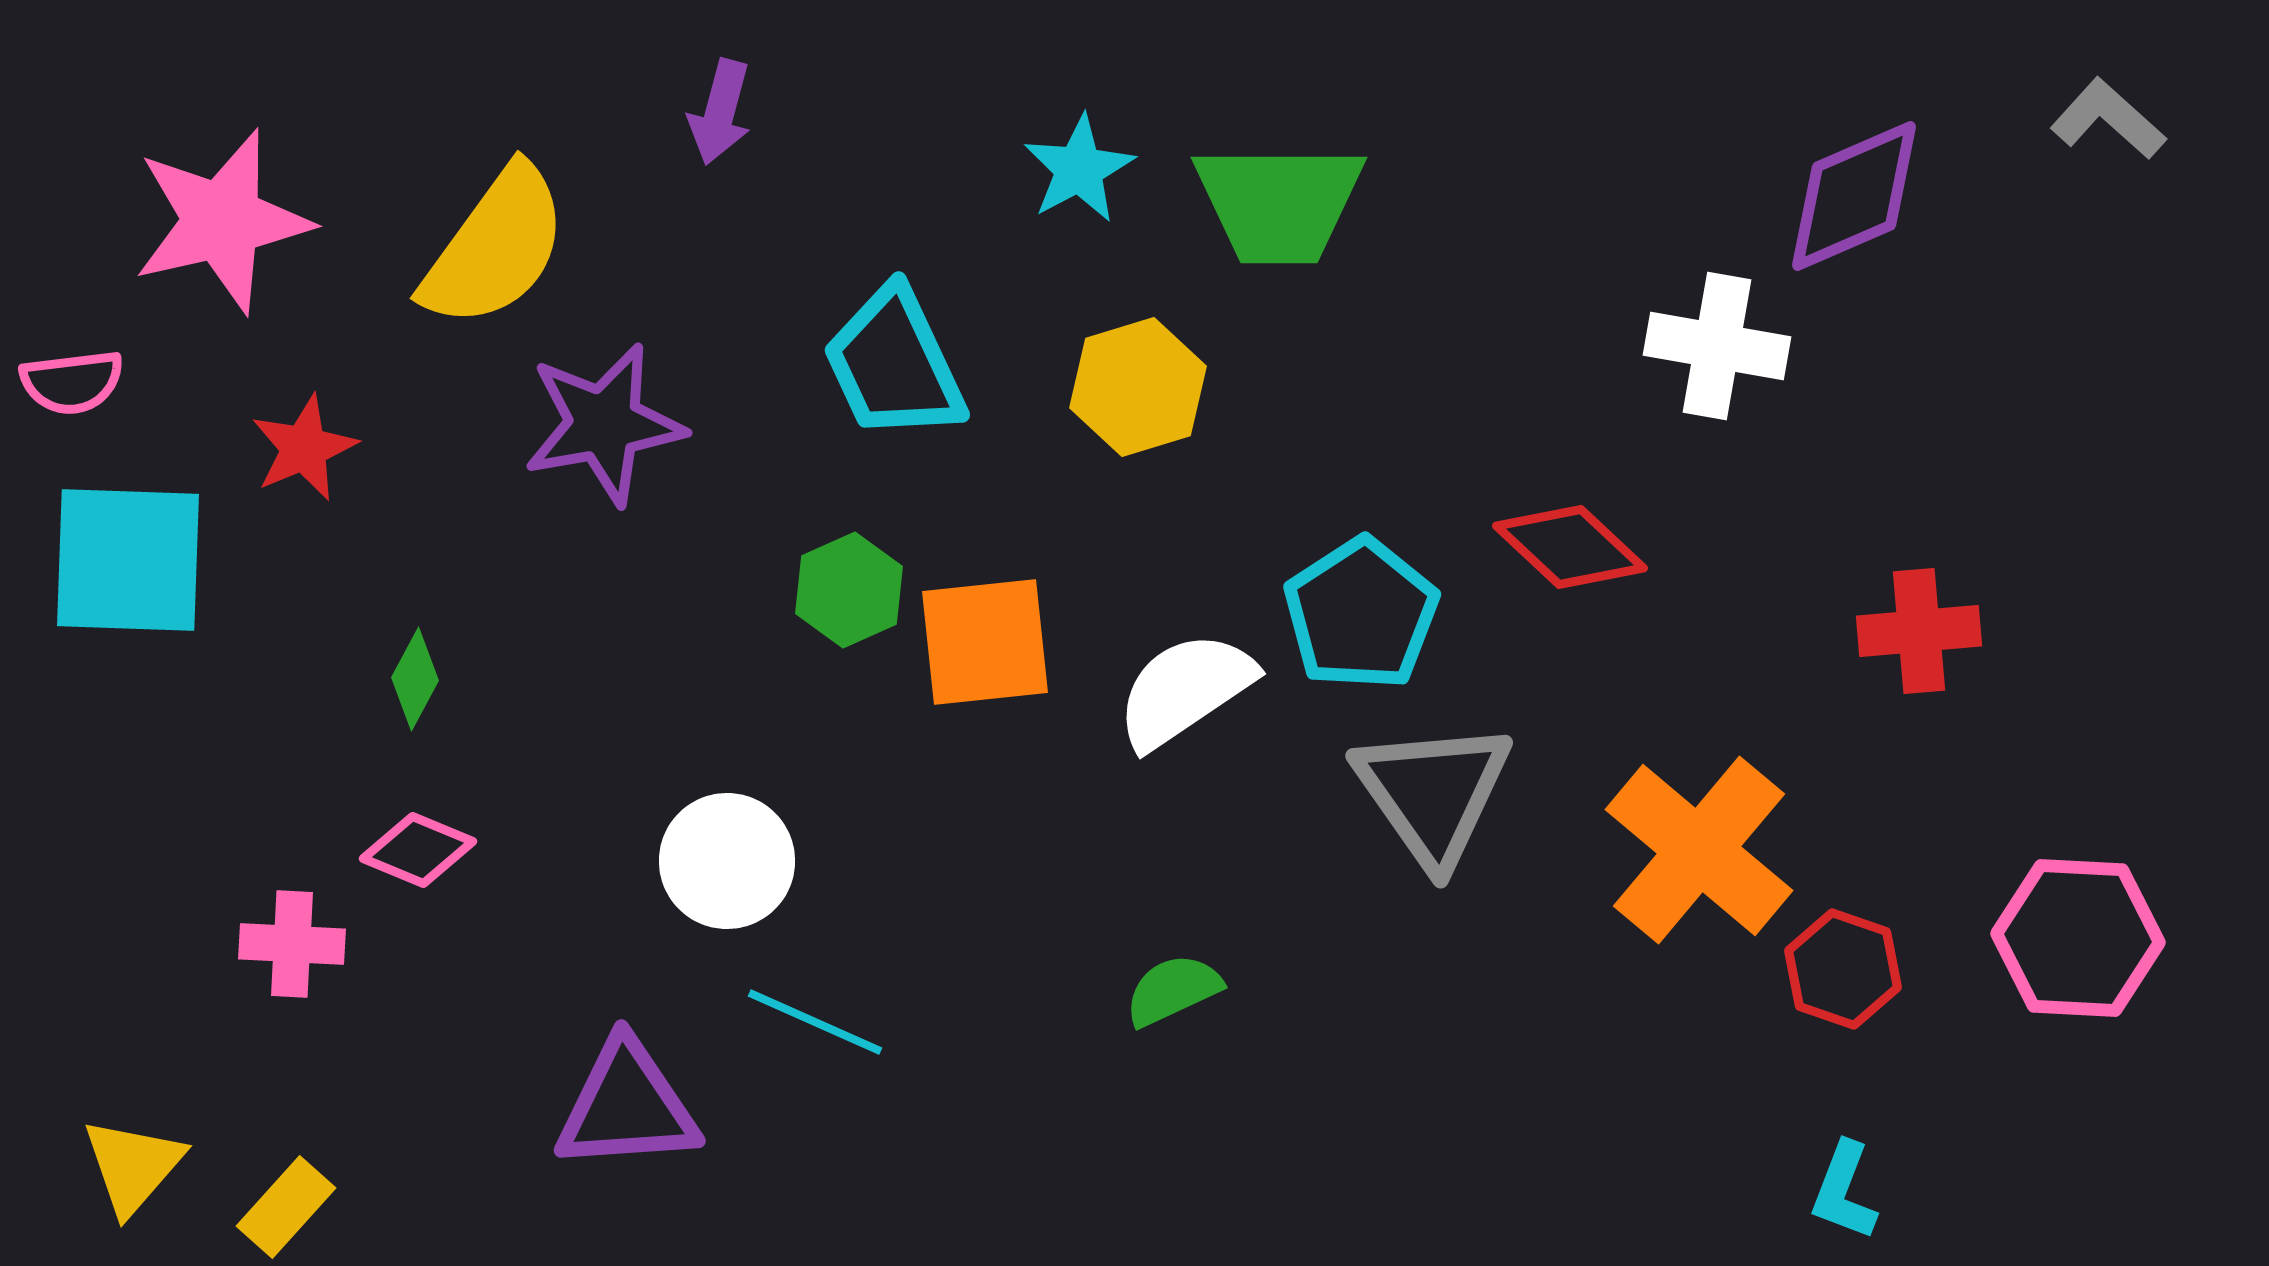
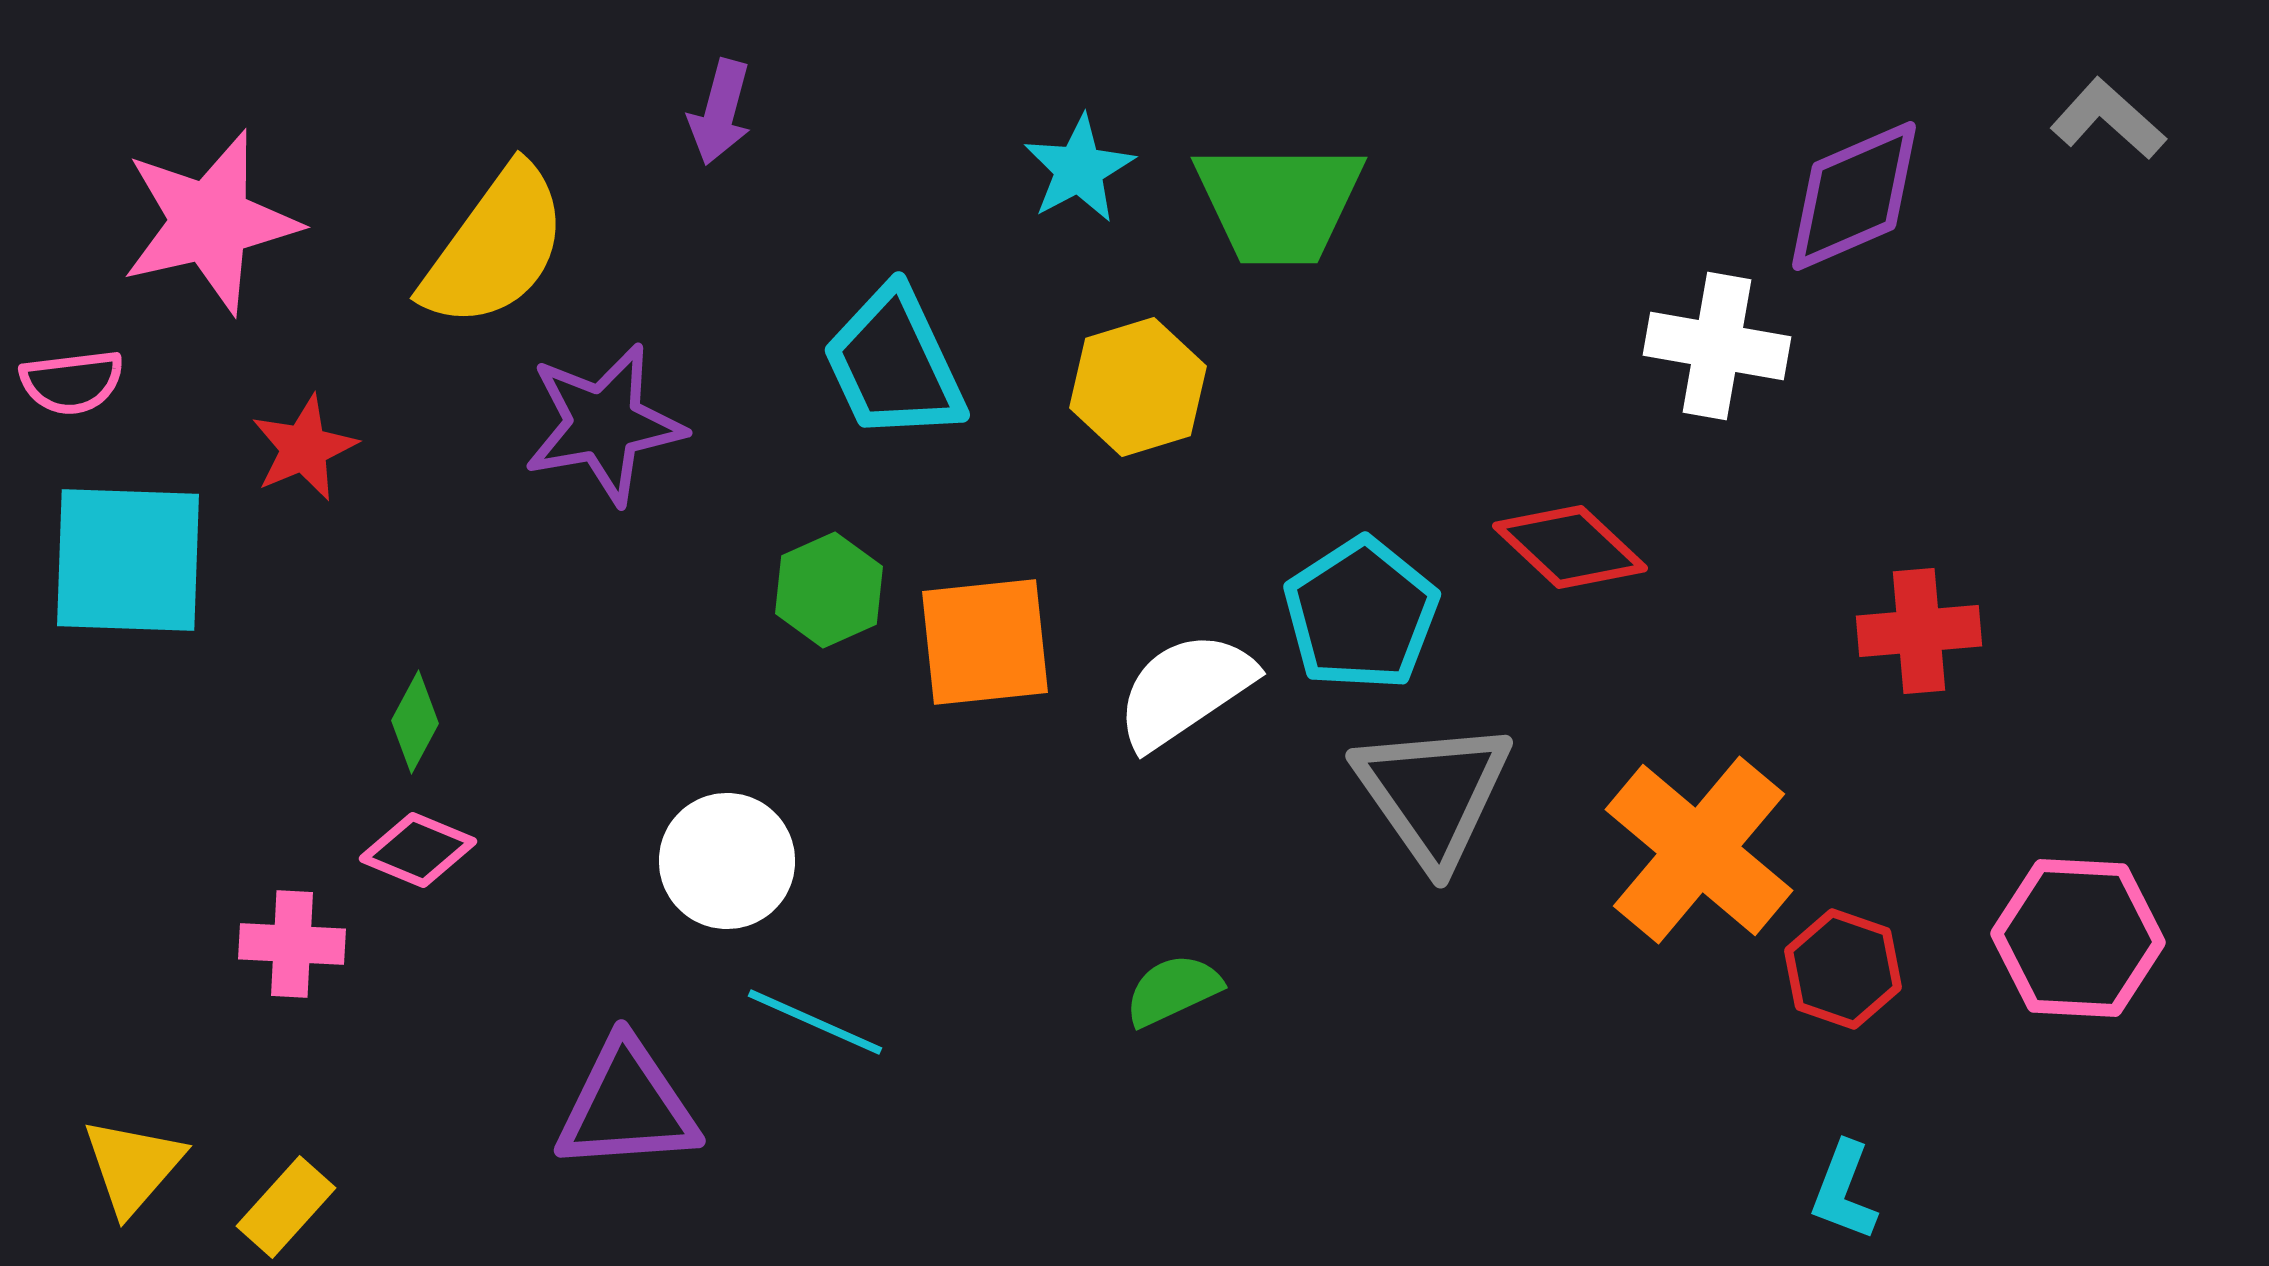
pink star: moved 12 px left, 1 px down
green hexagon: moved 20 px left
green diamond: moved 43 px down
